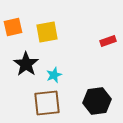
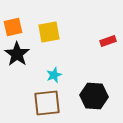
yellow square: moved 2 px right
black star: moved 9 px left, 10 px up
black hexagon: moved 3 px left, 5 px up; rotated 12 degrees clockwise
